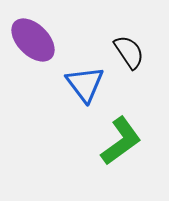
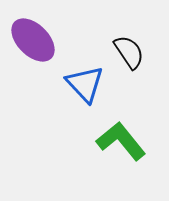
blue triangle: rotated 6 degrees counterclockwise
green L-shape: rotated 93 degrees counterclockwise
